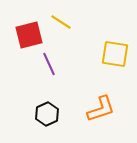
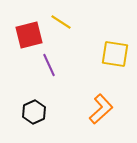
purple line: moved 1 px down
orange L-shape: rotated 24 degrees counterclockwise
black hexagon: moved 13 px left, 2 px up
